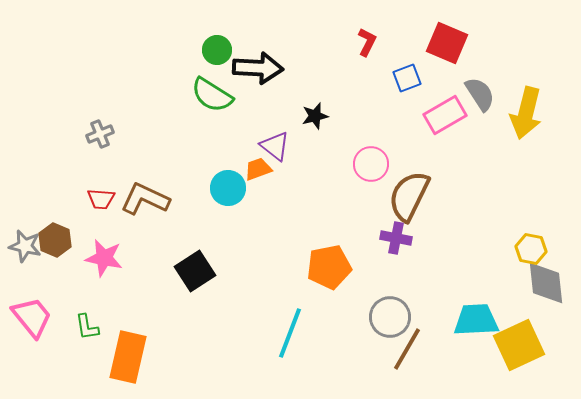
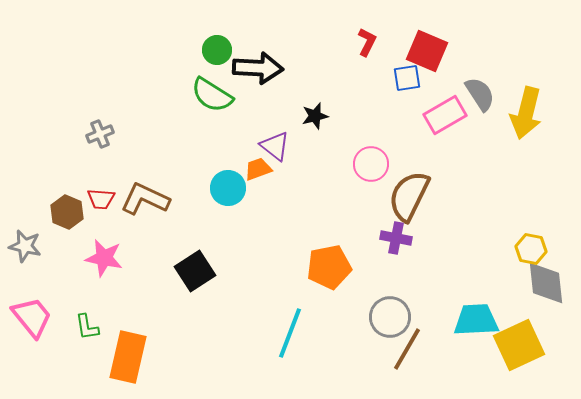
red square: moved 20 px left, 8 px down
blue square: rotated 12 degrees clockwise
brown hexagon: moved 12 px right, 28 px up
